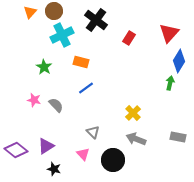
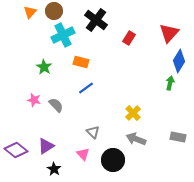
cyan cross: moved 1 px right
black star: rotated 16 degrees clockwise
